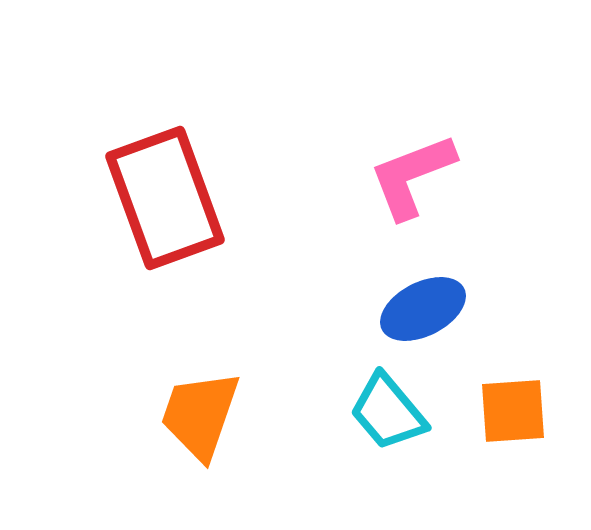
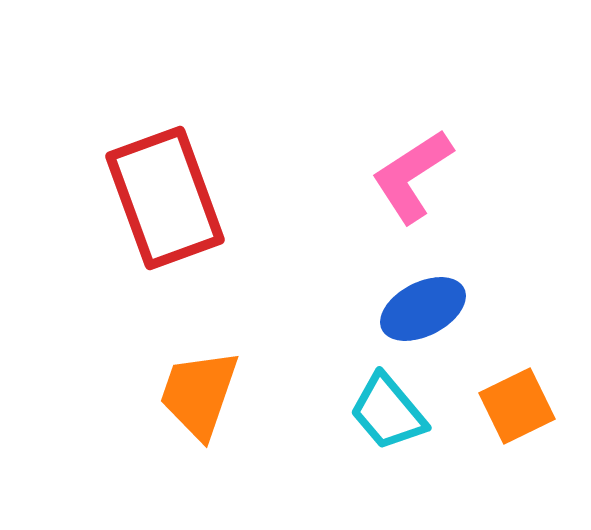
pink L-shape: rotated 12 degrees counterclockwise
orange square: moved 4 px right, 5 px up; rotated 22 degrees counterclockwise
orange trapezoid: moved 1 px left, 21 px up
